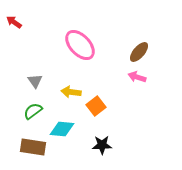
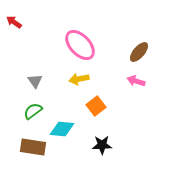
pink arrow: moved 1 px left, 4 px down
yellow arrow: moved 8 px right, 13 px up; rotated 18 degrees counterclockwise
